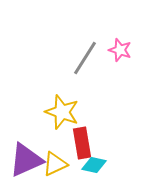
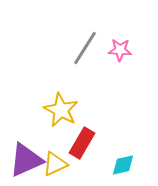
pink star: rotated 15 degrees counterclockwise
gray line: moved 10 px up
yellow star: moved 1 px left, 2 px up; rotated 8 degrees clockwise
red rectangle: rotated 40 degrees clockwise
cyan diamond: moved 29 px right; rotated 25 degrees counterclockwise
